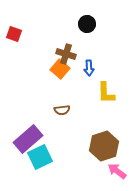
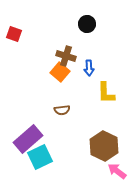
brown cross: moved 2 px down
orange square: moved 3 px down
brown hexagon: rotated 16 degrees counterclockwise
